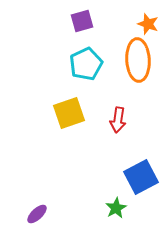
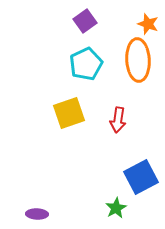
purple square: moved 3 px right; rotated 20 degrees counterclockwise
purple ellipse: rotated 45 degrees clockwise
